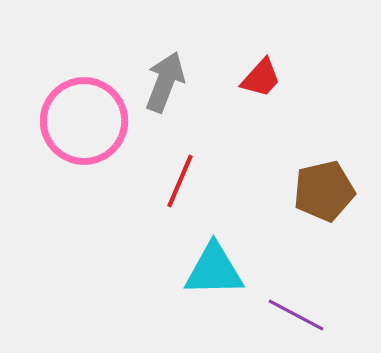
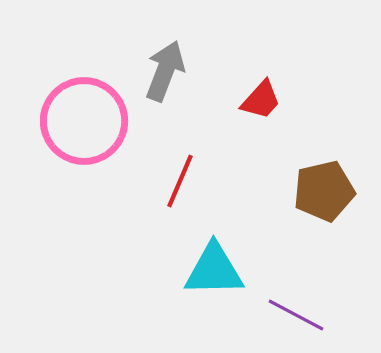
red trapezoid: moved 22 px down
gray arrow: moved 11 px up
